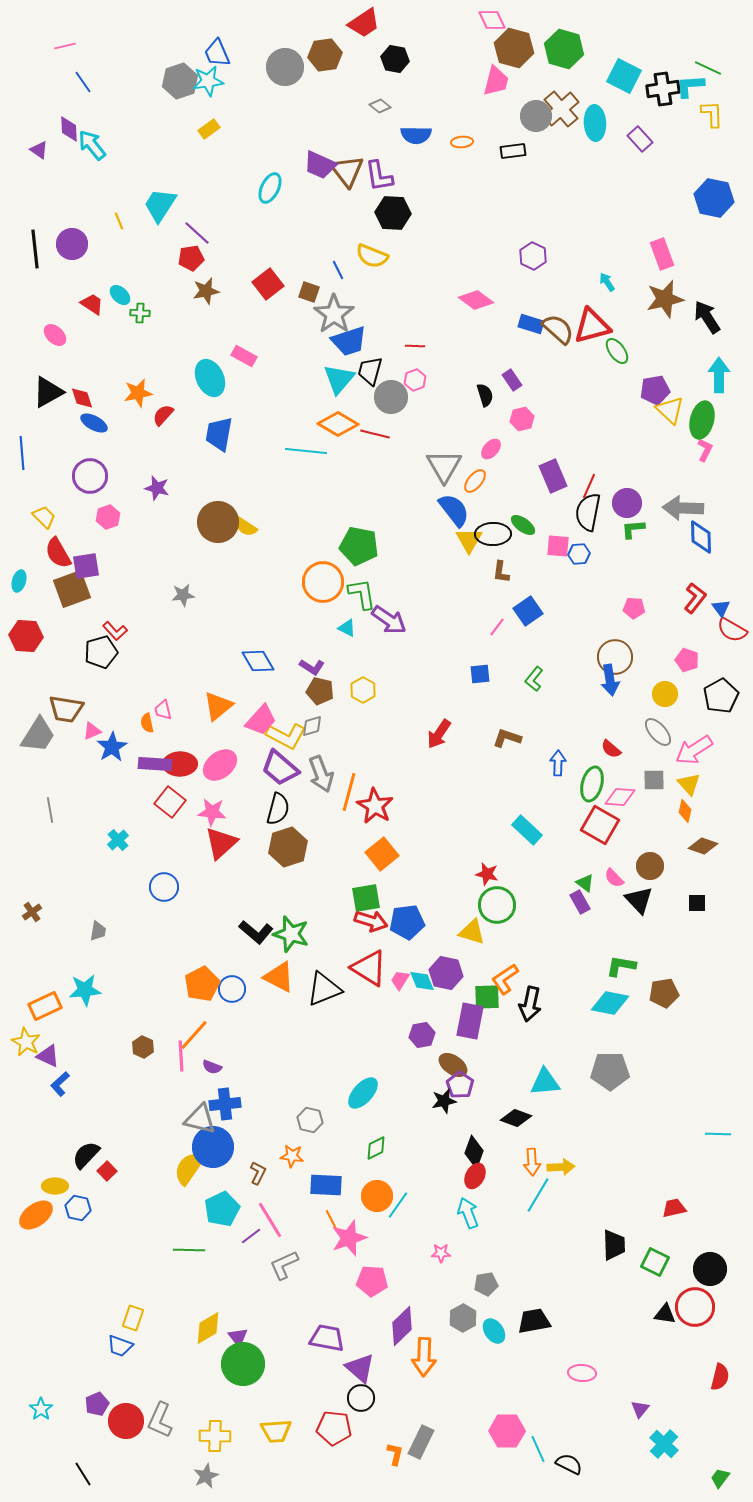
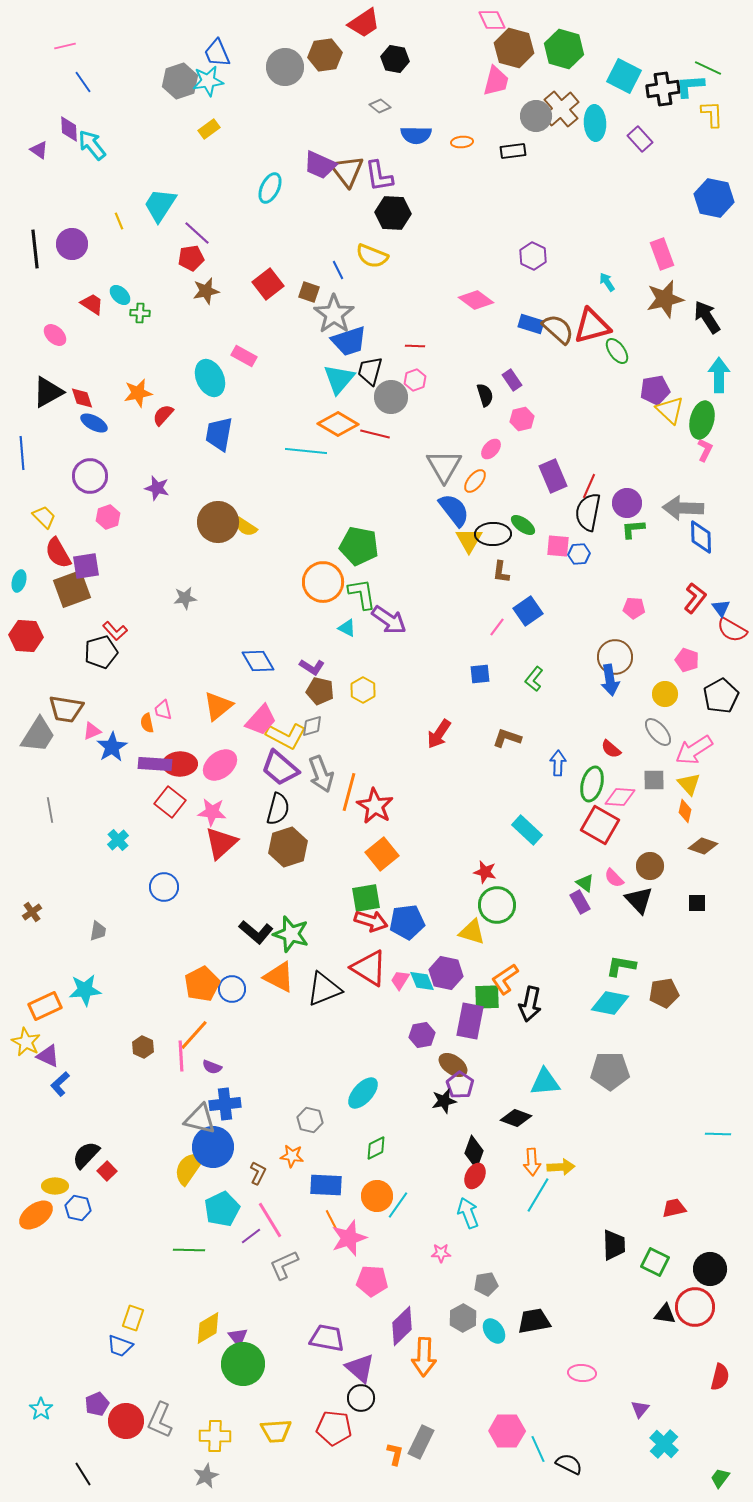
gray star at (183, 595): moved 2 px right, 3 px down
red star at (487, 874): moved 2 px left, 2 px up
